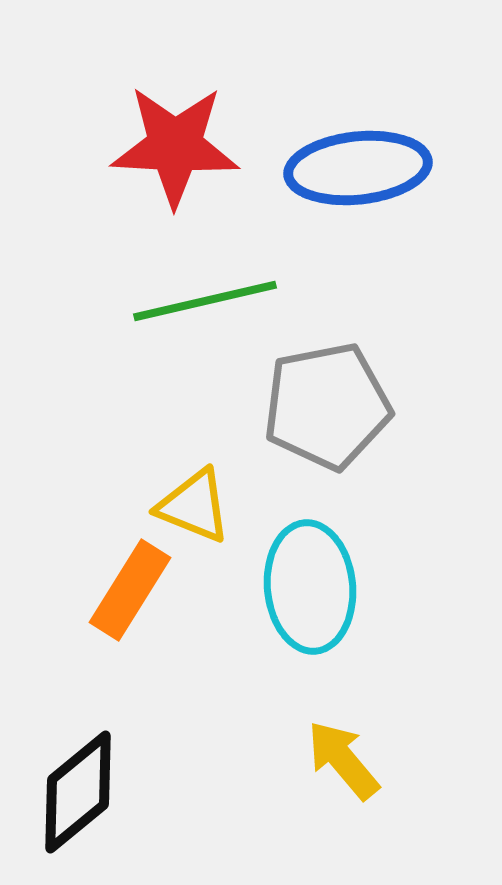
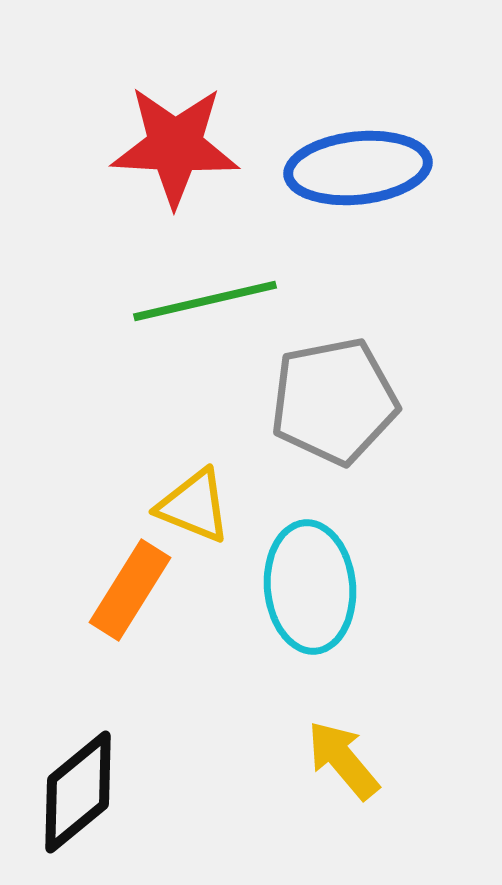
gray pentagon: moved 7 px right, 5 px up
